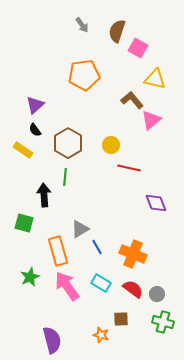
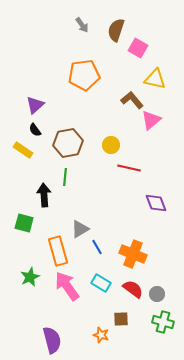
brown semicircle: moved 1 px left, 1 px up
brown hexagon: rotated 20 degrees clockwise
